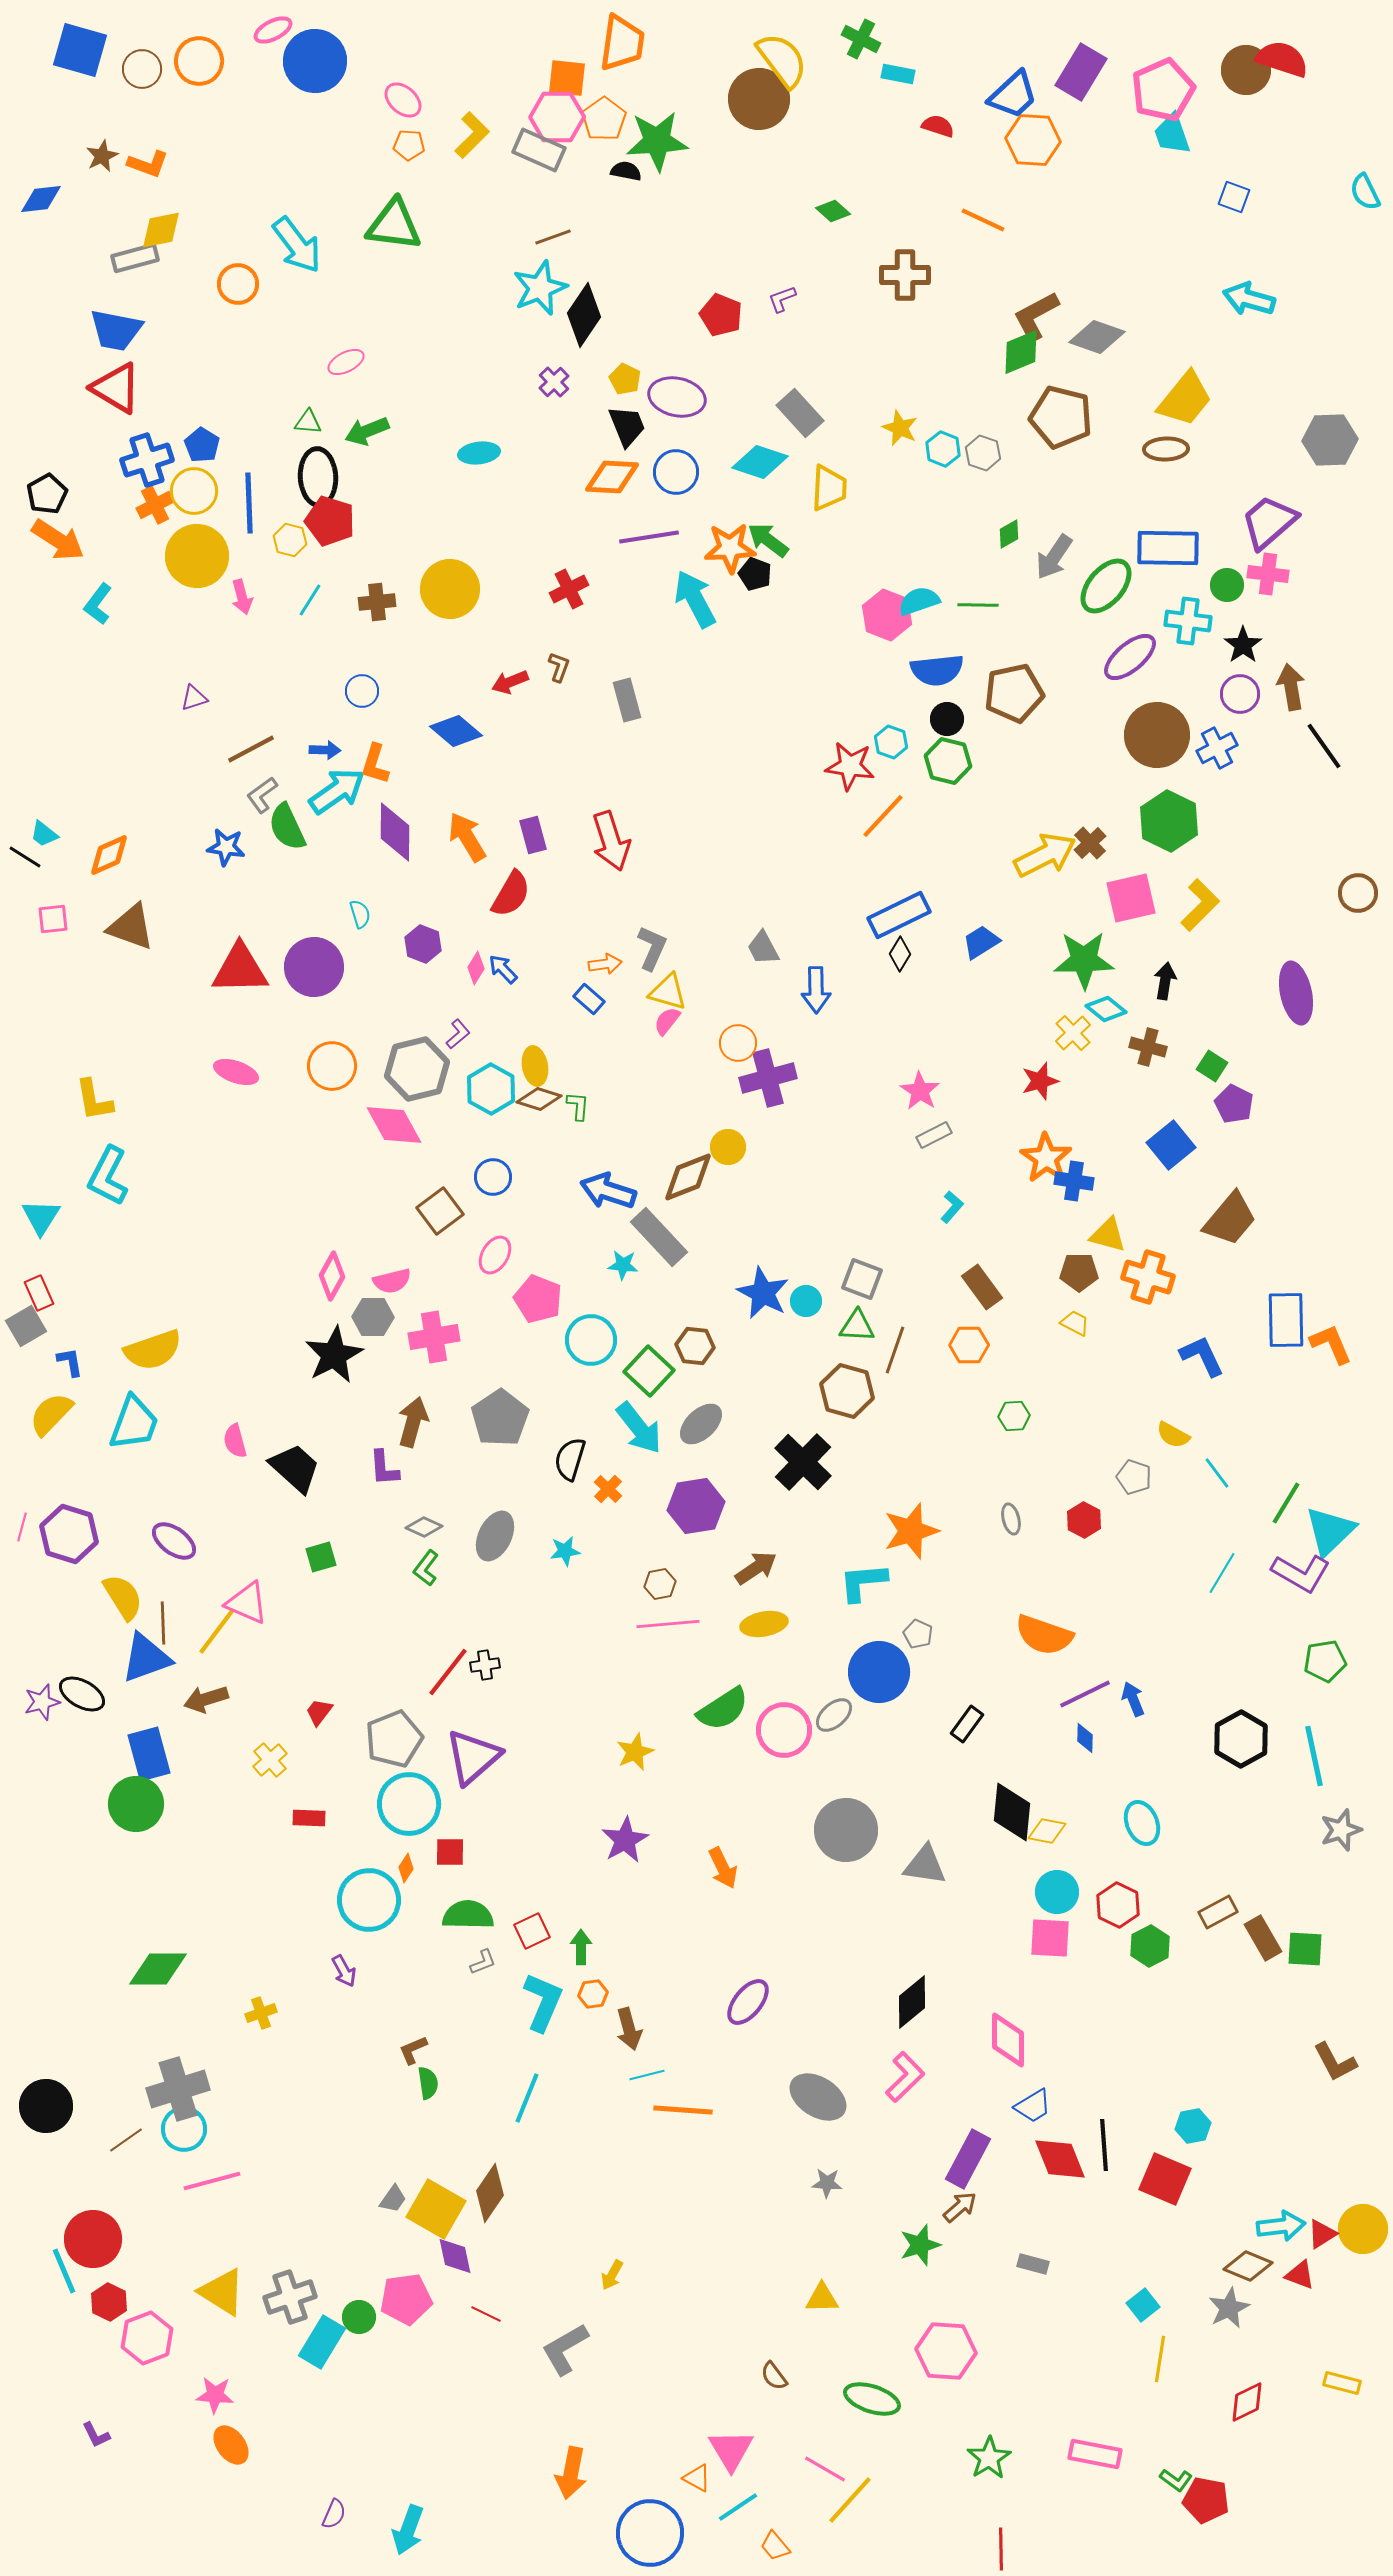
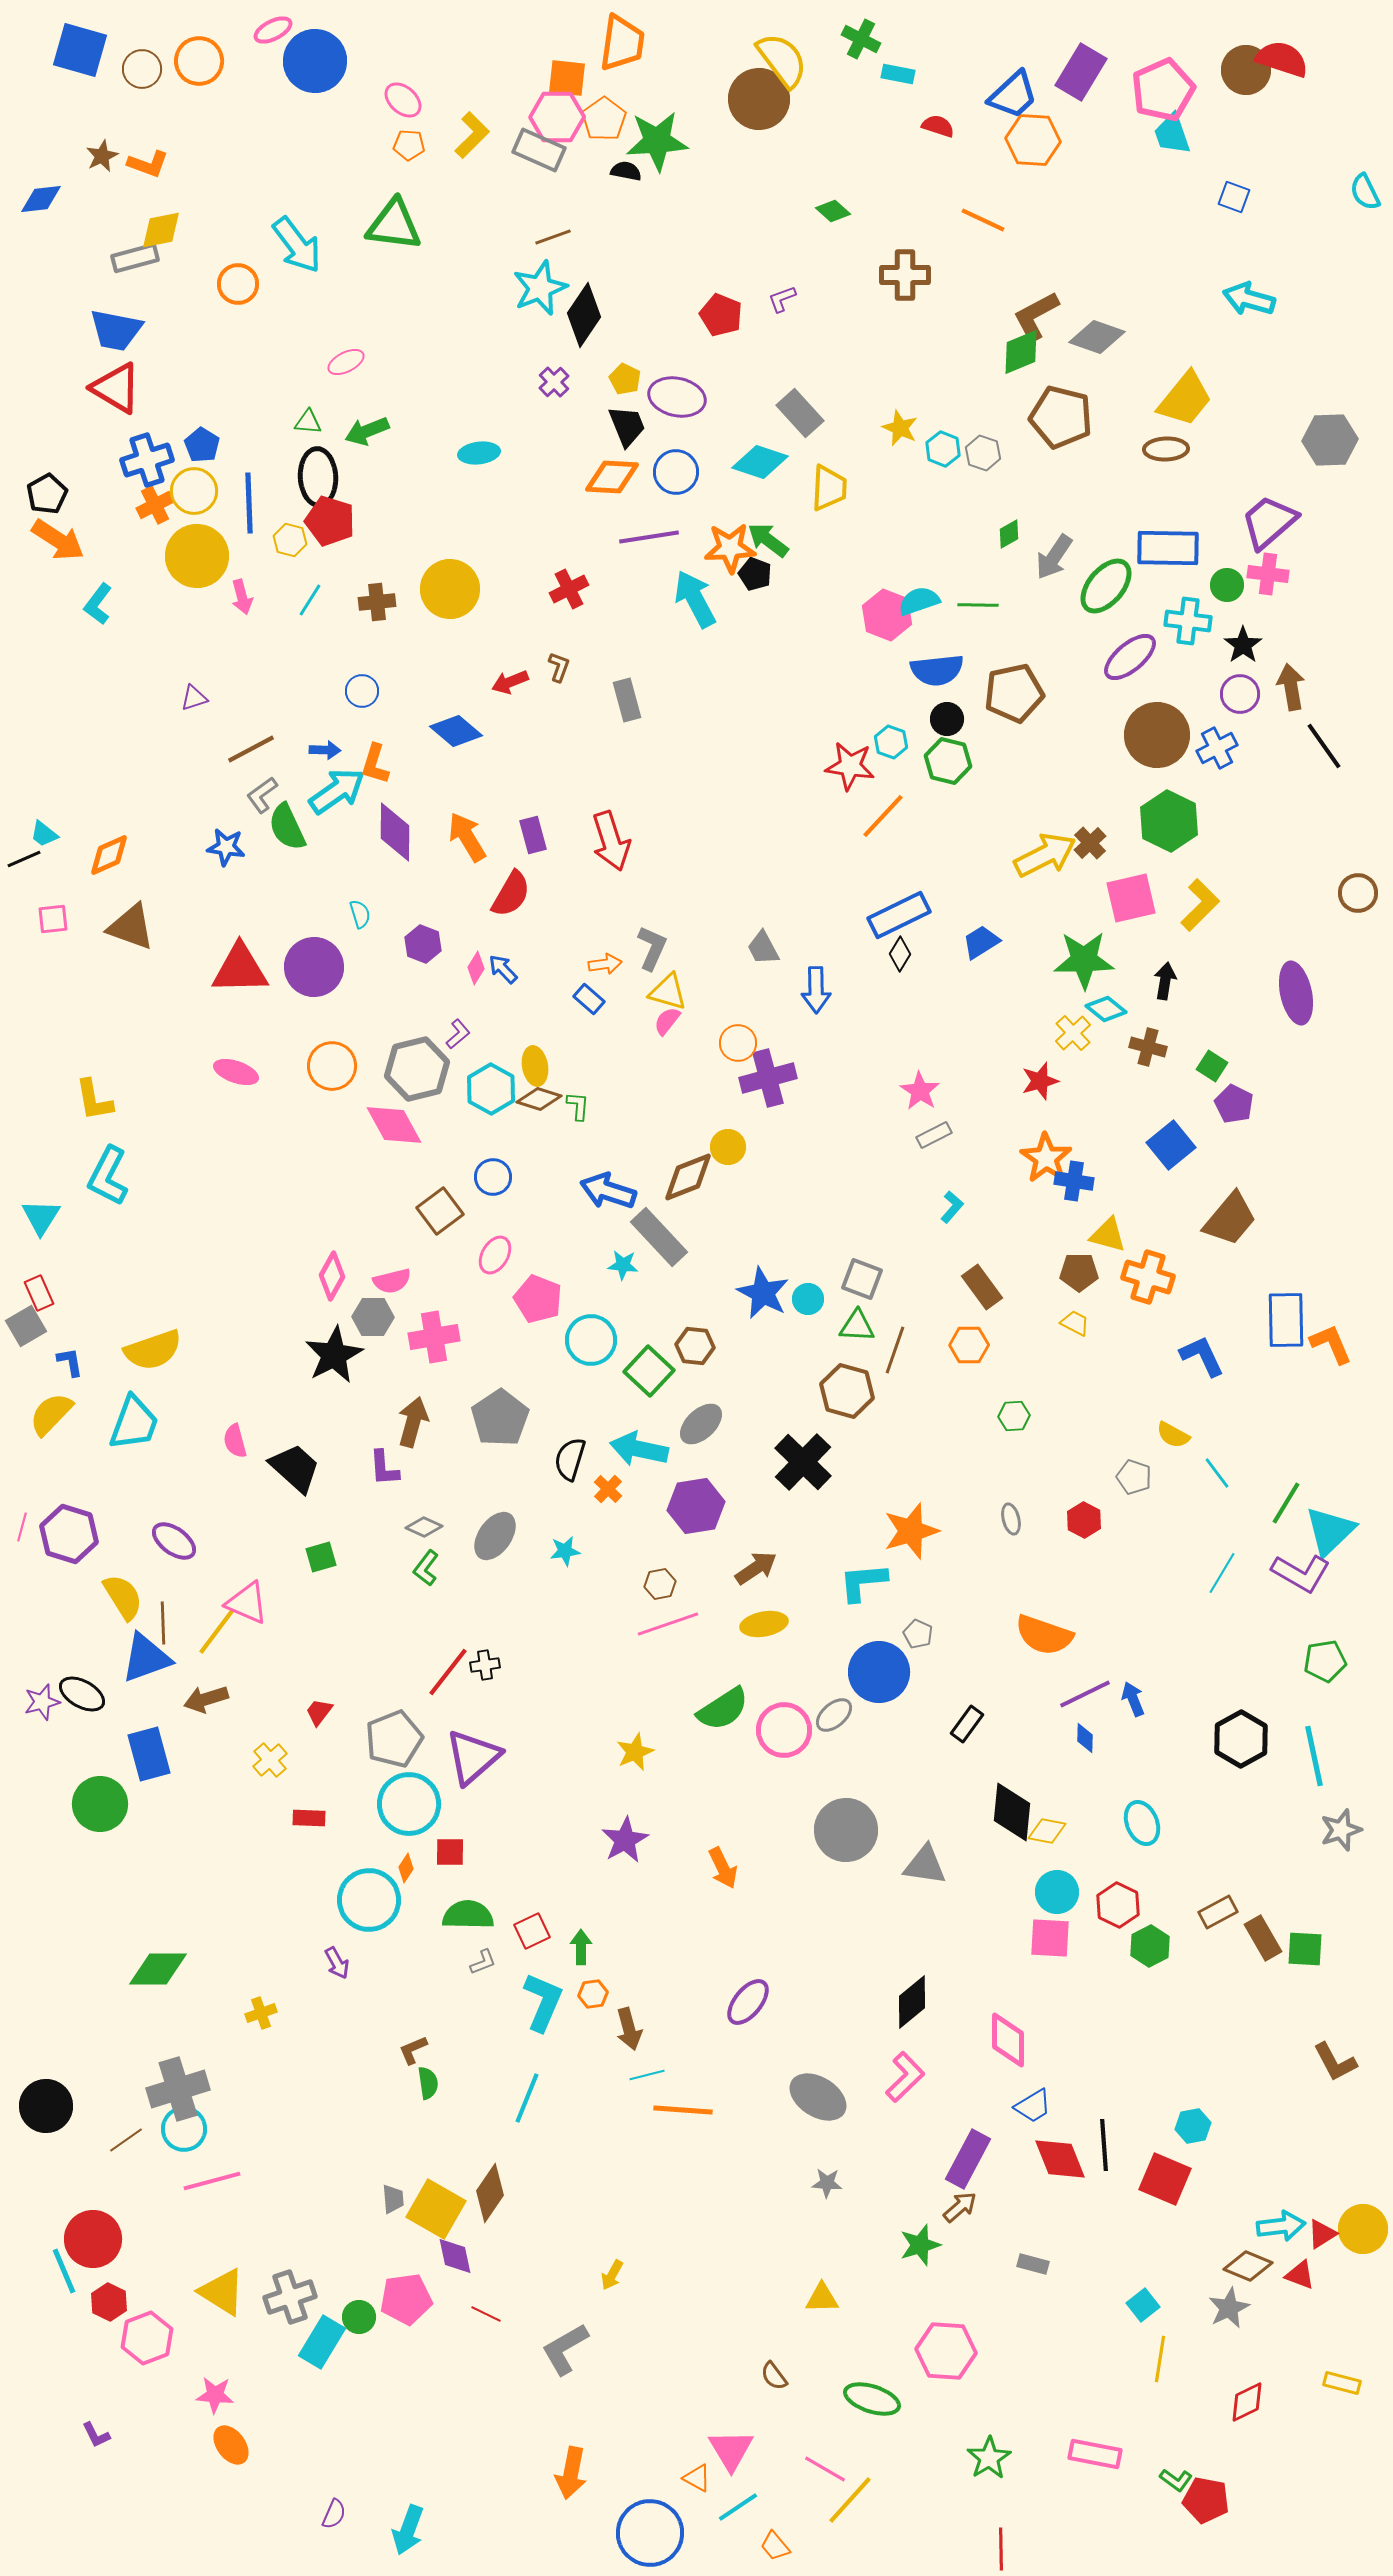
black line at (25, 857): moved 1 px left, 2 px down; rotated 56 degrees counterclockwise
cyan circle at (806, 1301): moved 2 px right, 2 px up
cyan arrow at (639, 1428): moved 21 px down; rotated 140 degrees clockwise
gray ellipse at (495, 1536): rotated 9 degrees clockwise
pink line at (668, 1624): rotated 14 degrees counterclockwise
green circle at (136, 1804): moved 36 px left
purple arrow at (344, 1971): moved 7 px left, 8 px up
gray trapezoid at (393, 2199): rotated 40 degrees counterclockwise
